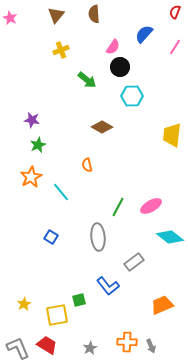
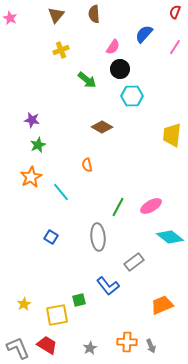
black circle: moved 2 px down
